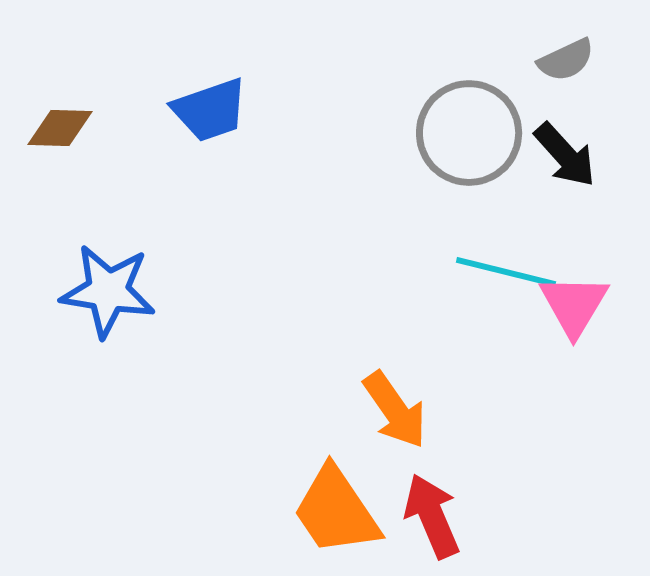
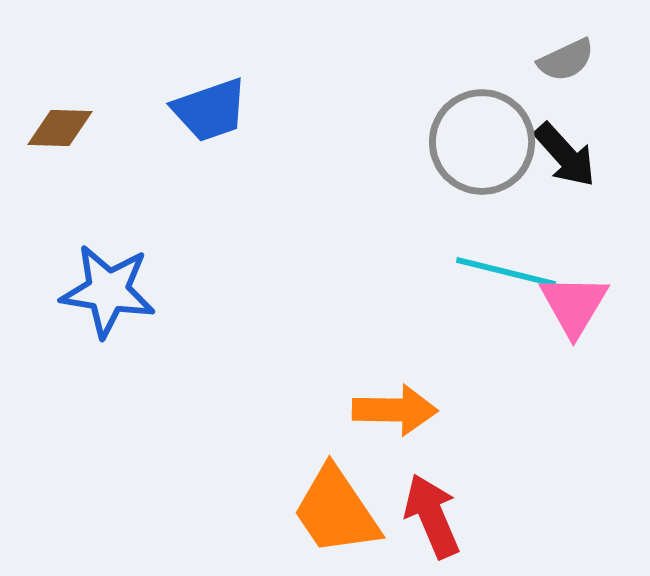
gray circle: moved 13 px right, 9 px down
orange arrow: rotated 54 degrees counterclockwise
